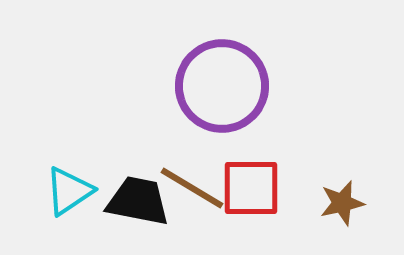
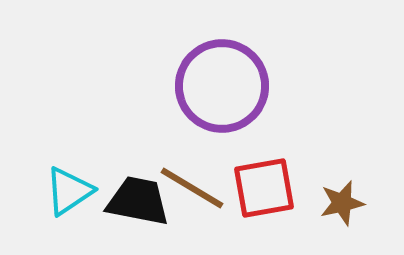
red square: moved 13 px right; rotated 10 degrees counterclockwise
